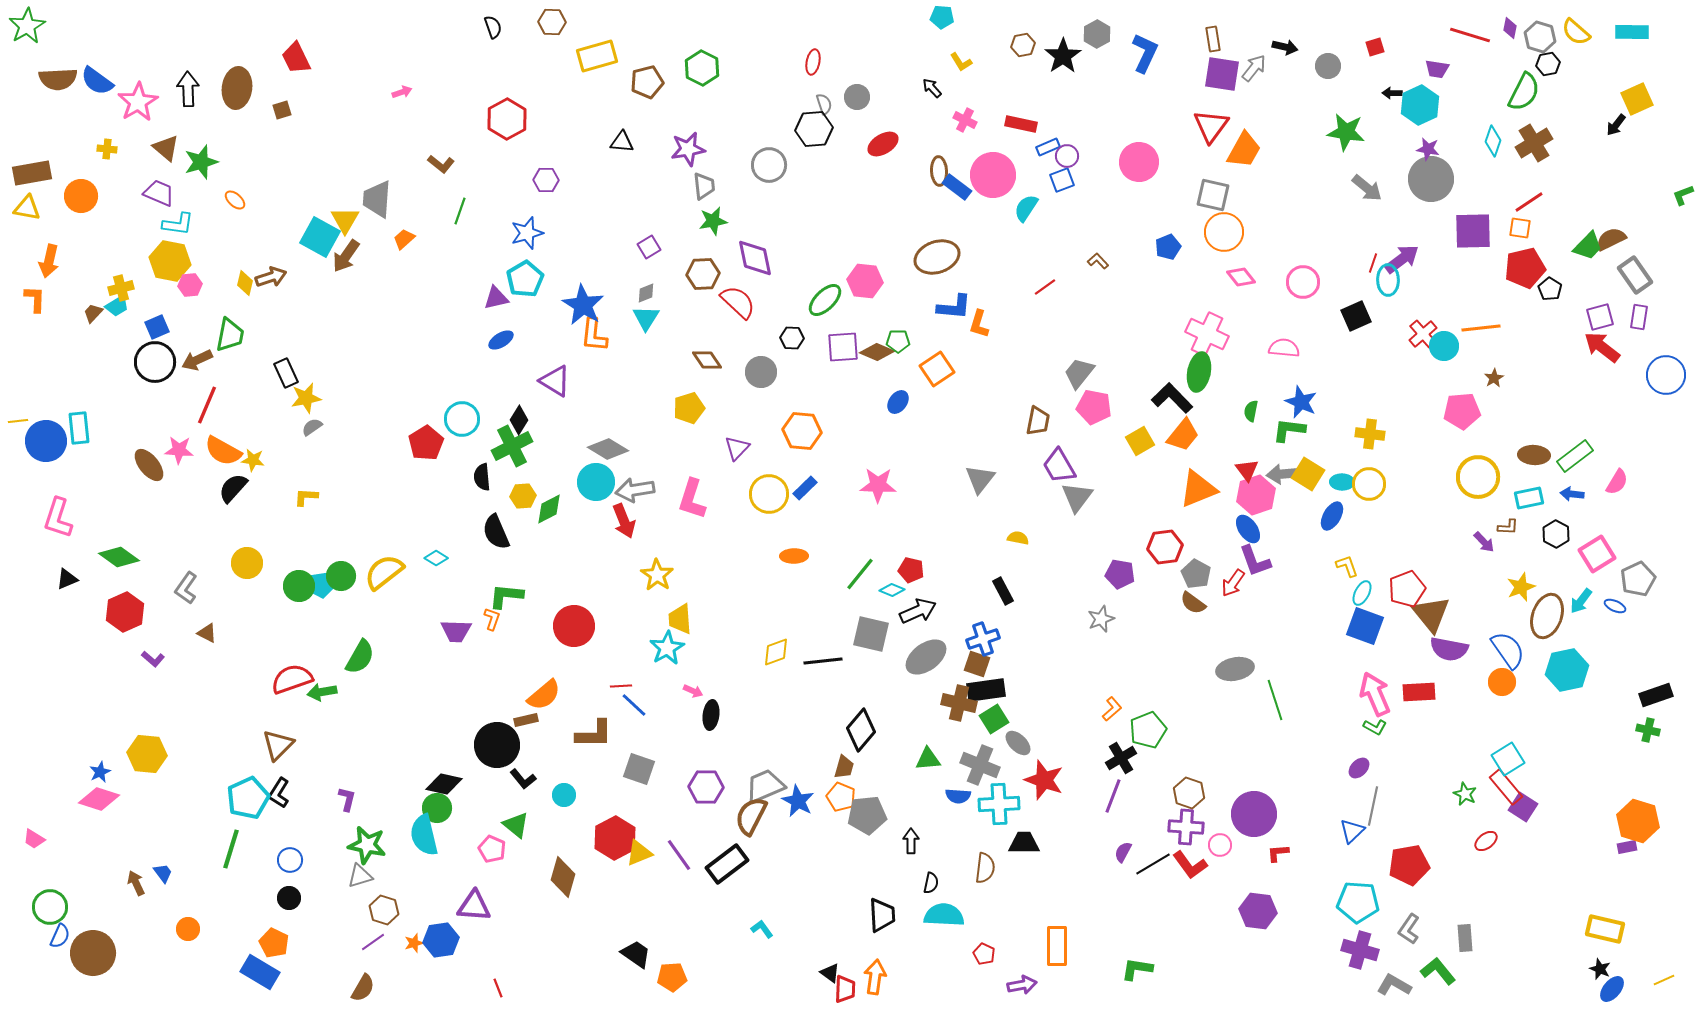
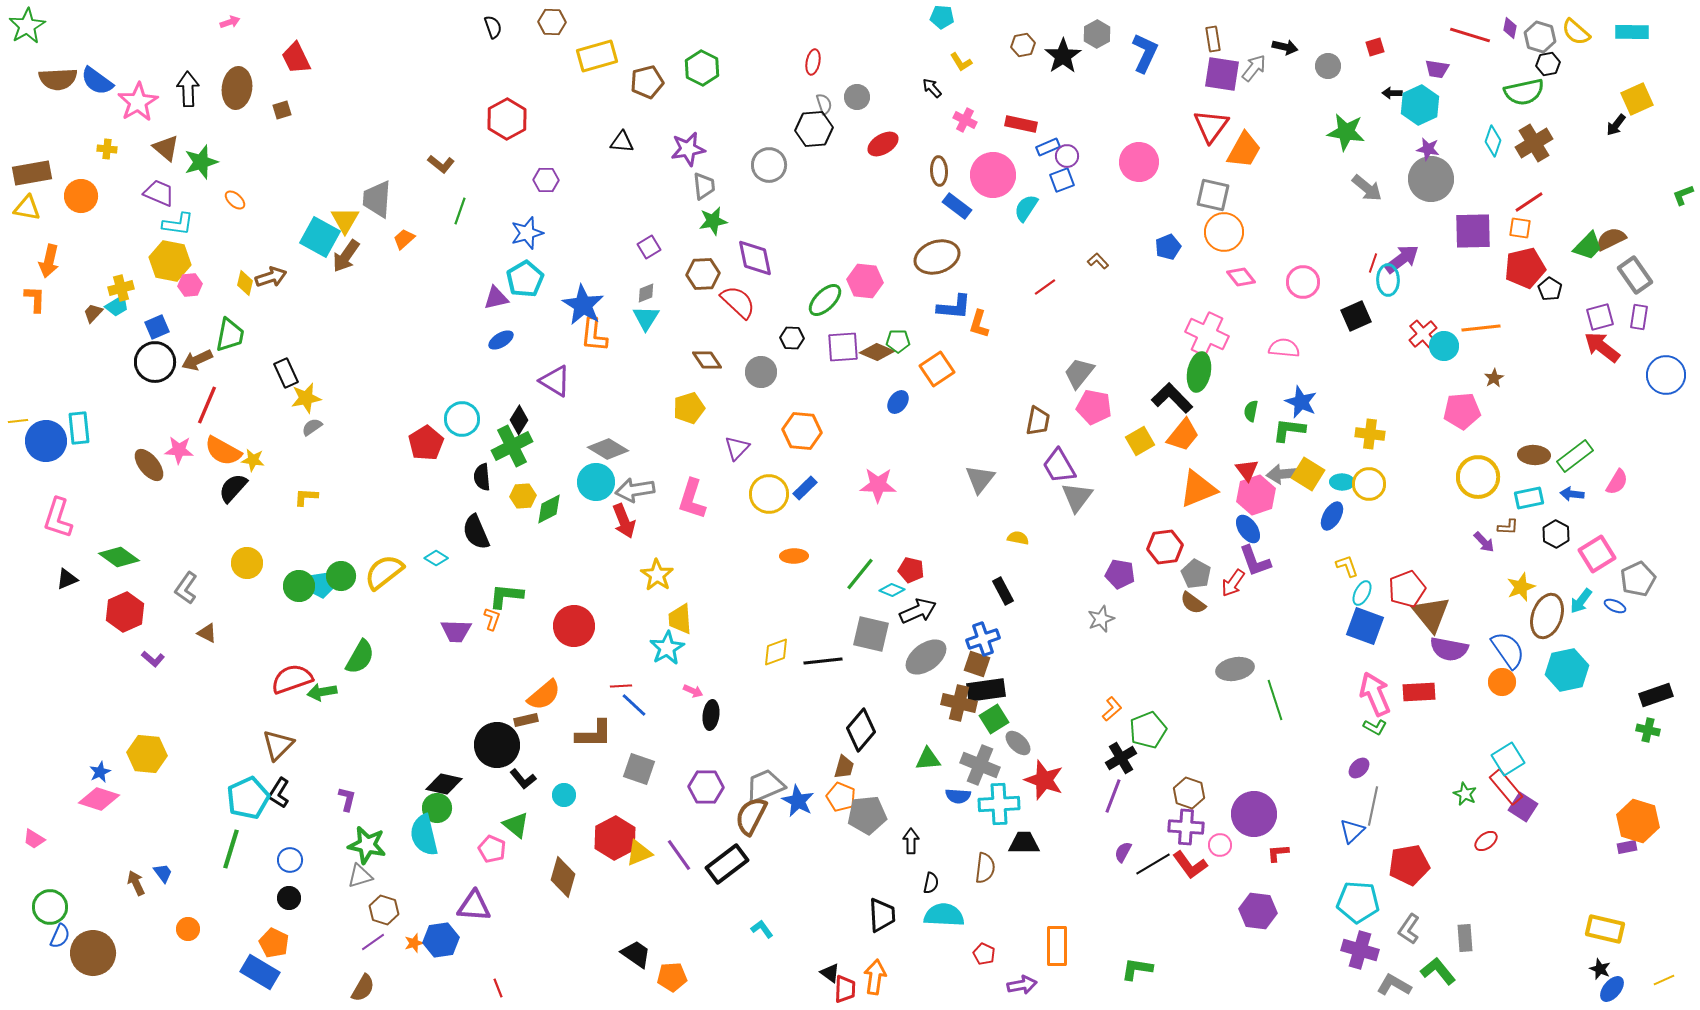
pink arrow at (402, 92): moved 172 px left, 70 px up
green semicircle at (1524, 92): rotated 51 degrees clockwise
blue rectangle at (957, 187): moved 19 px down
black semicircle at (496, 532): moved 20 px left
